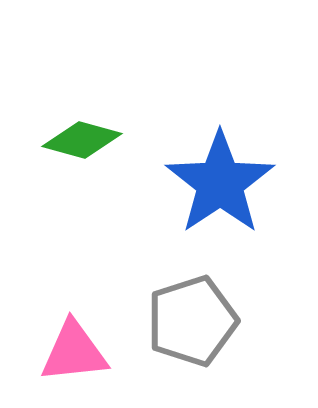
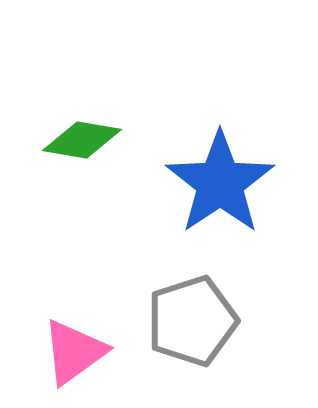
green diamond: rotated 6 degrees counterclockwise
pink triangle: rotated 30 degrees counterclockwise
